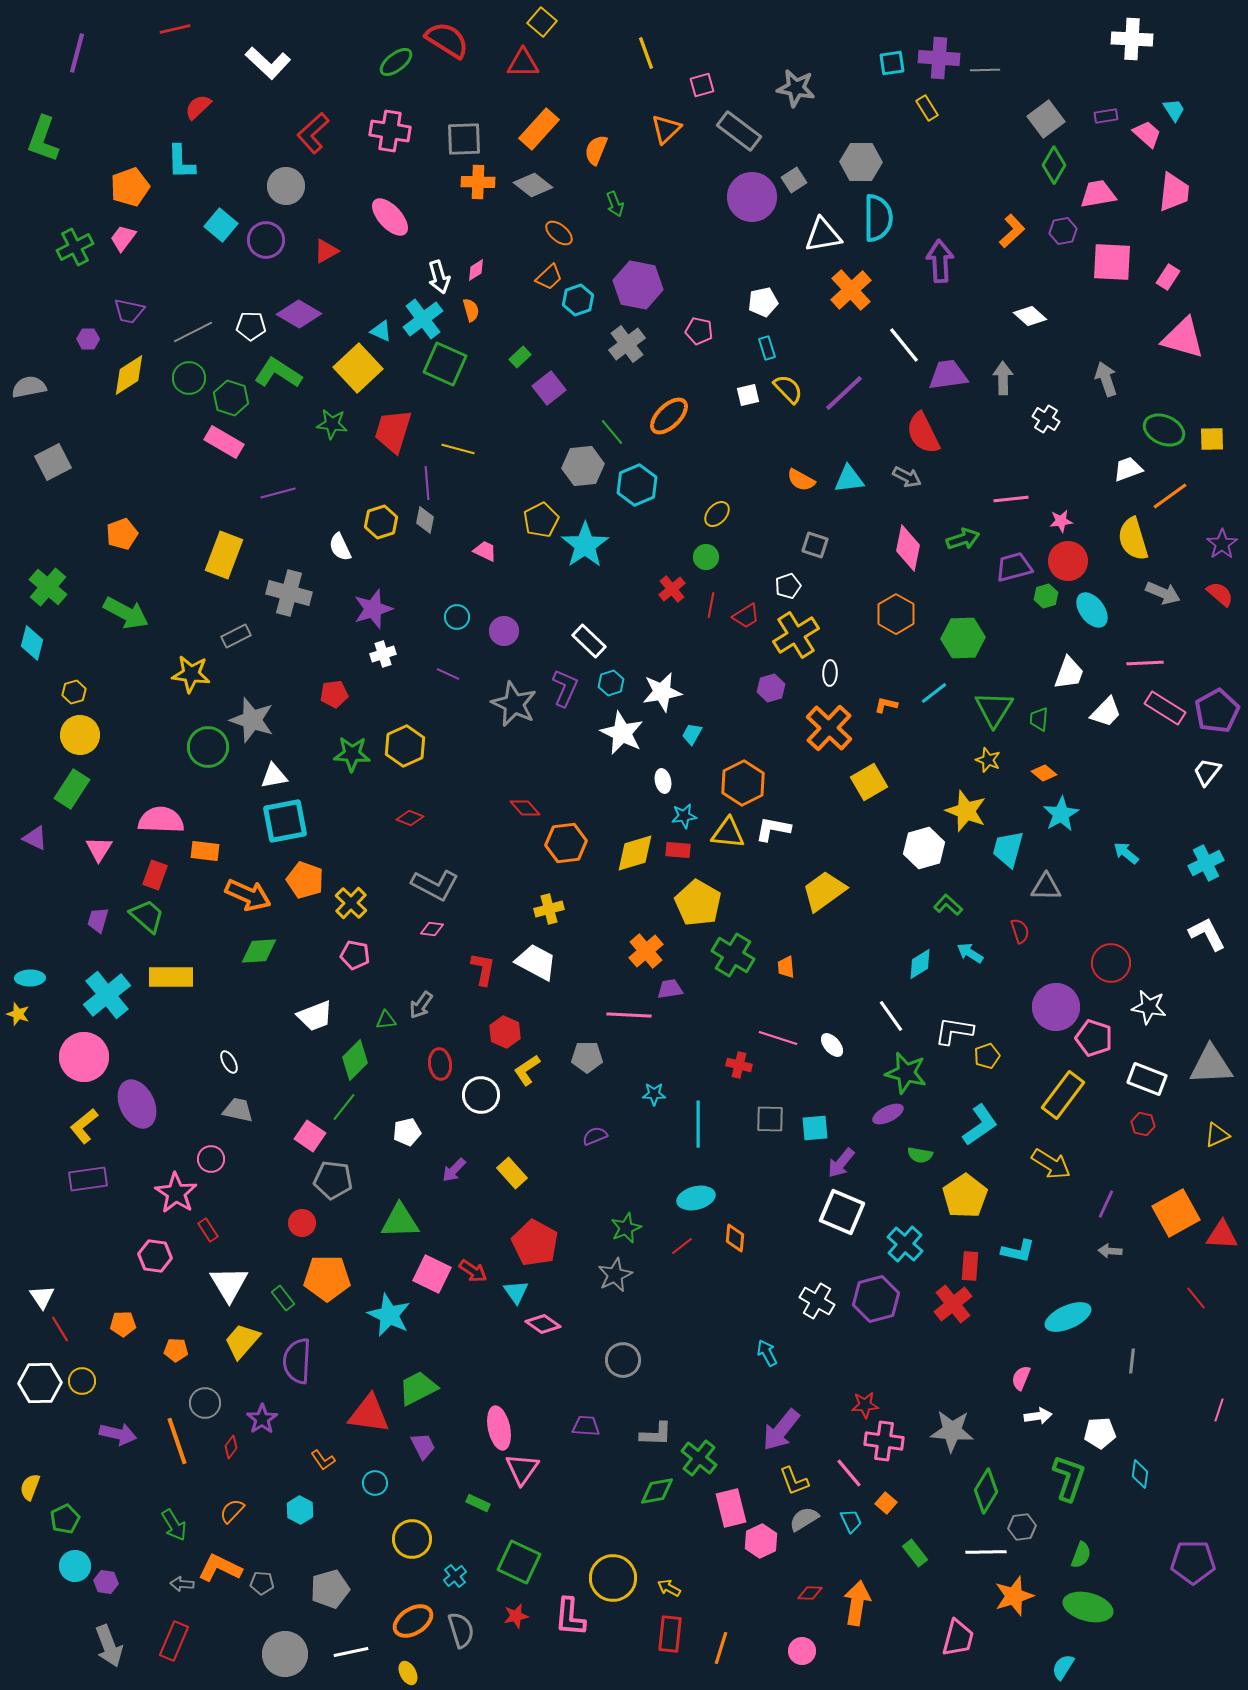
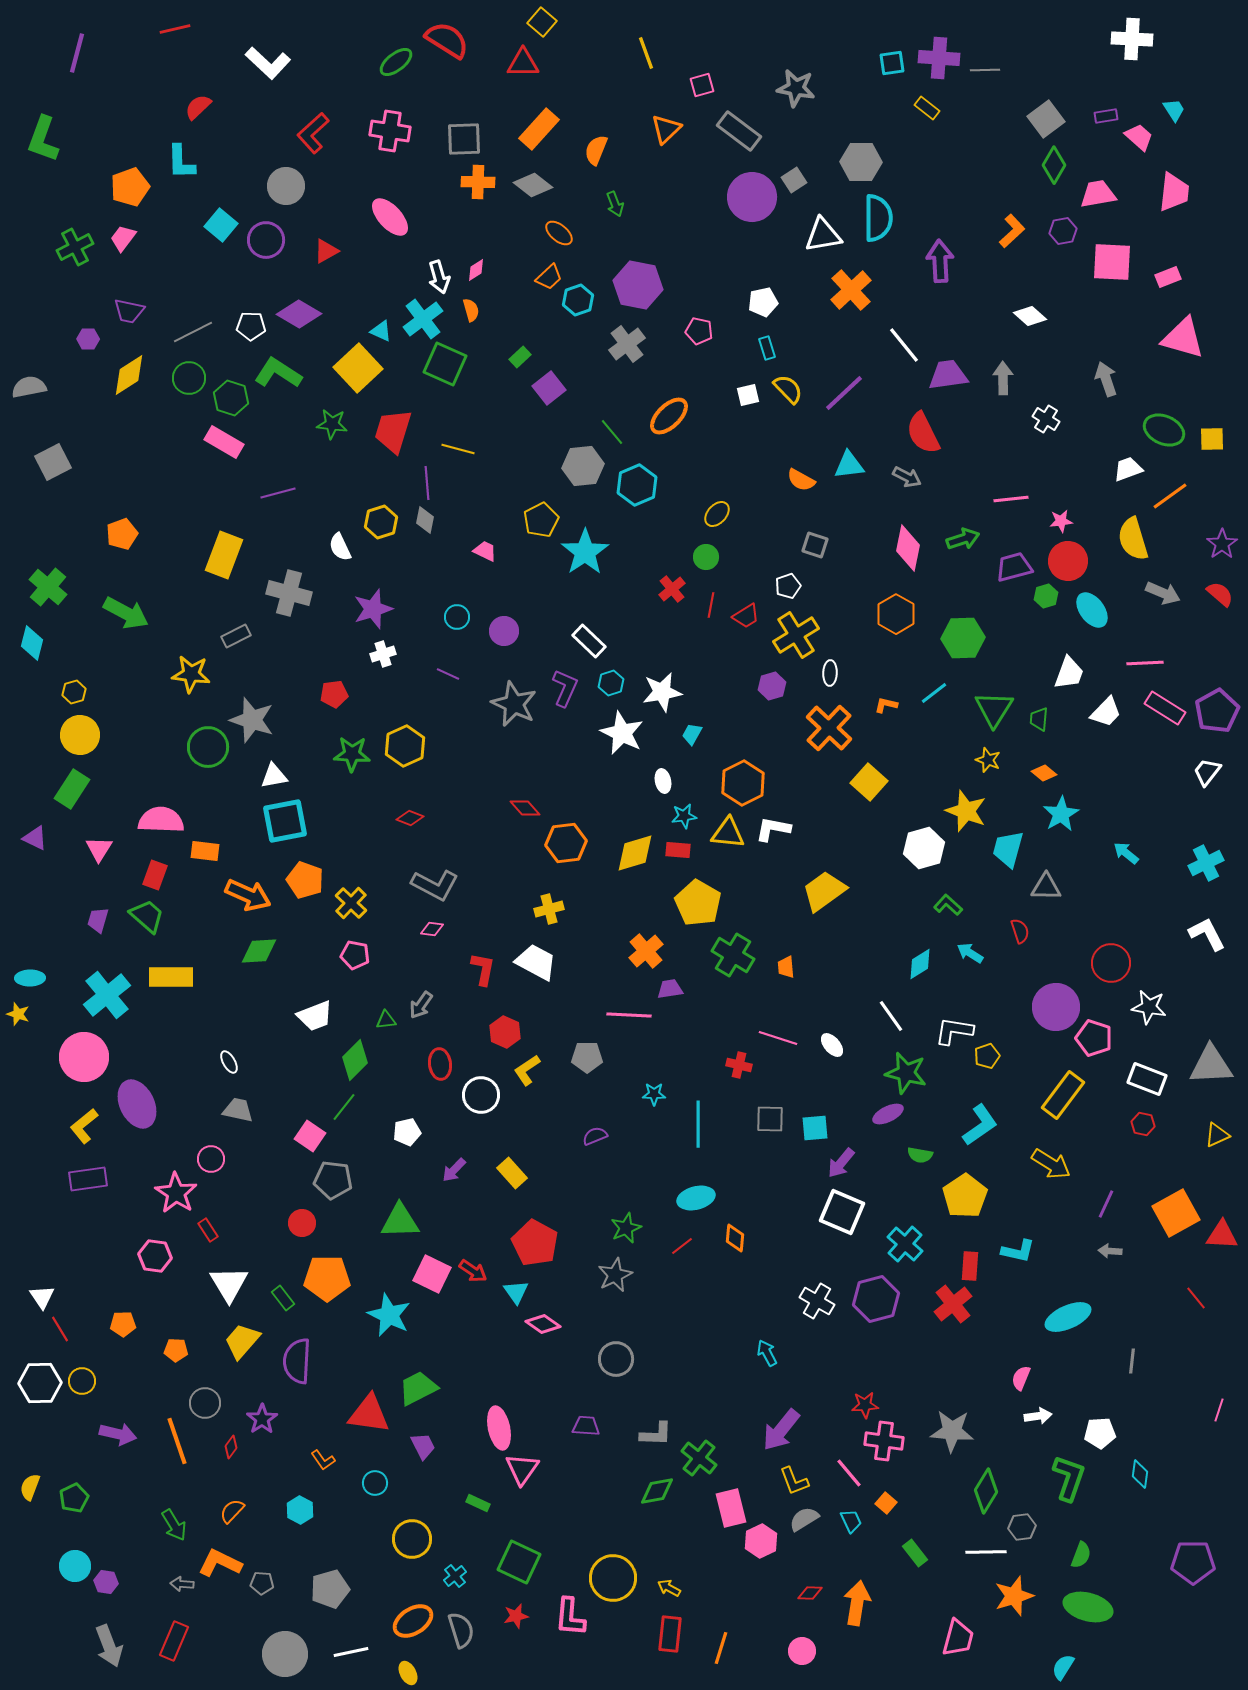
yellow rectangle at (927, 108): rotated 20 degrees counterclockwise
pink trapezoid at (1147, 134): moved 8 px left, 3 px down
pink rectangle at (1168, 277): rotated 35 degrees clockwise
cyan triangle at (849, 479): moved 14 px up
cyan star at (585, 545): moved 7 px down
purple hexagon at (771, 688): moved 1 px right, 2 px up
yellow square at (869, 782): rotated 18 degrees counterclockwise
gray circle at (623, 1360): moved 7 px left, 1 px up
green pentagon at (65, 1519): moved 9 px right, 21 px up
orange L-shape at (220, 1568): moved 5 px up
